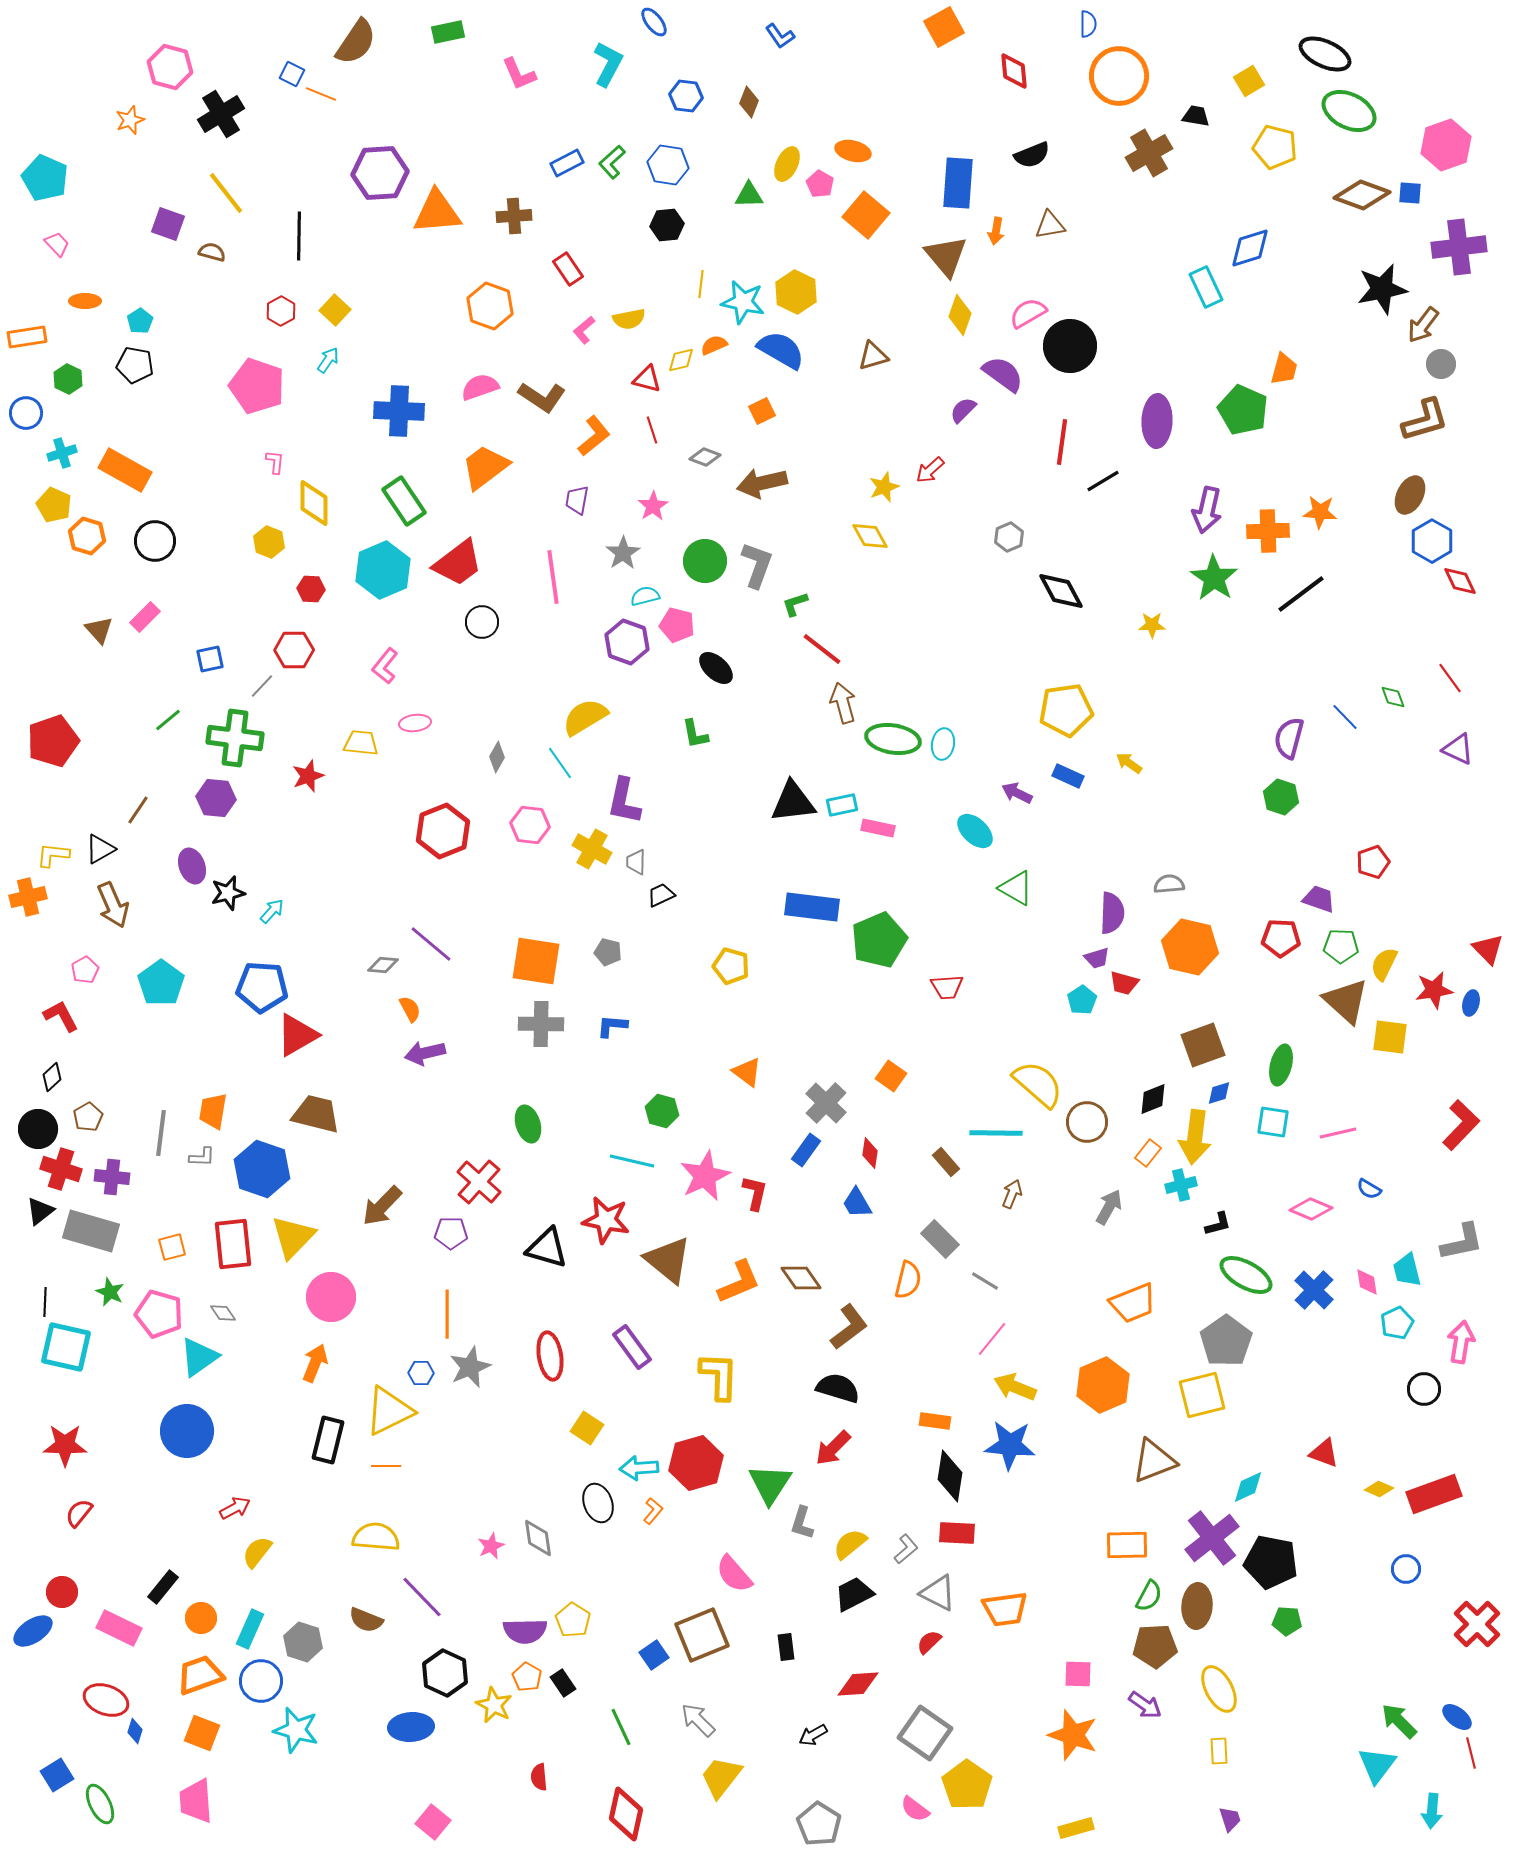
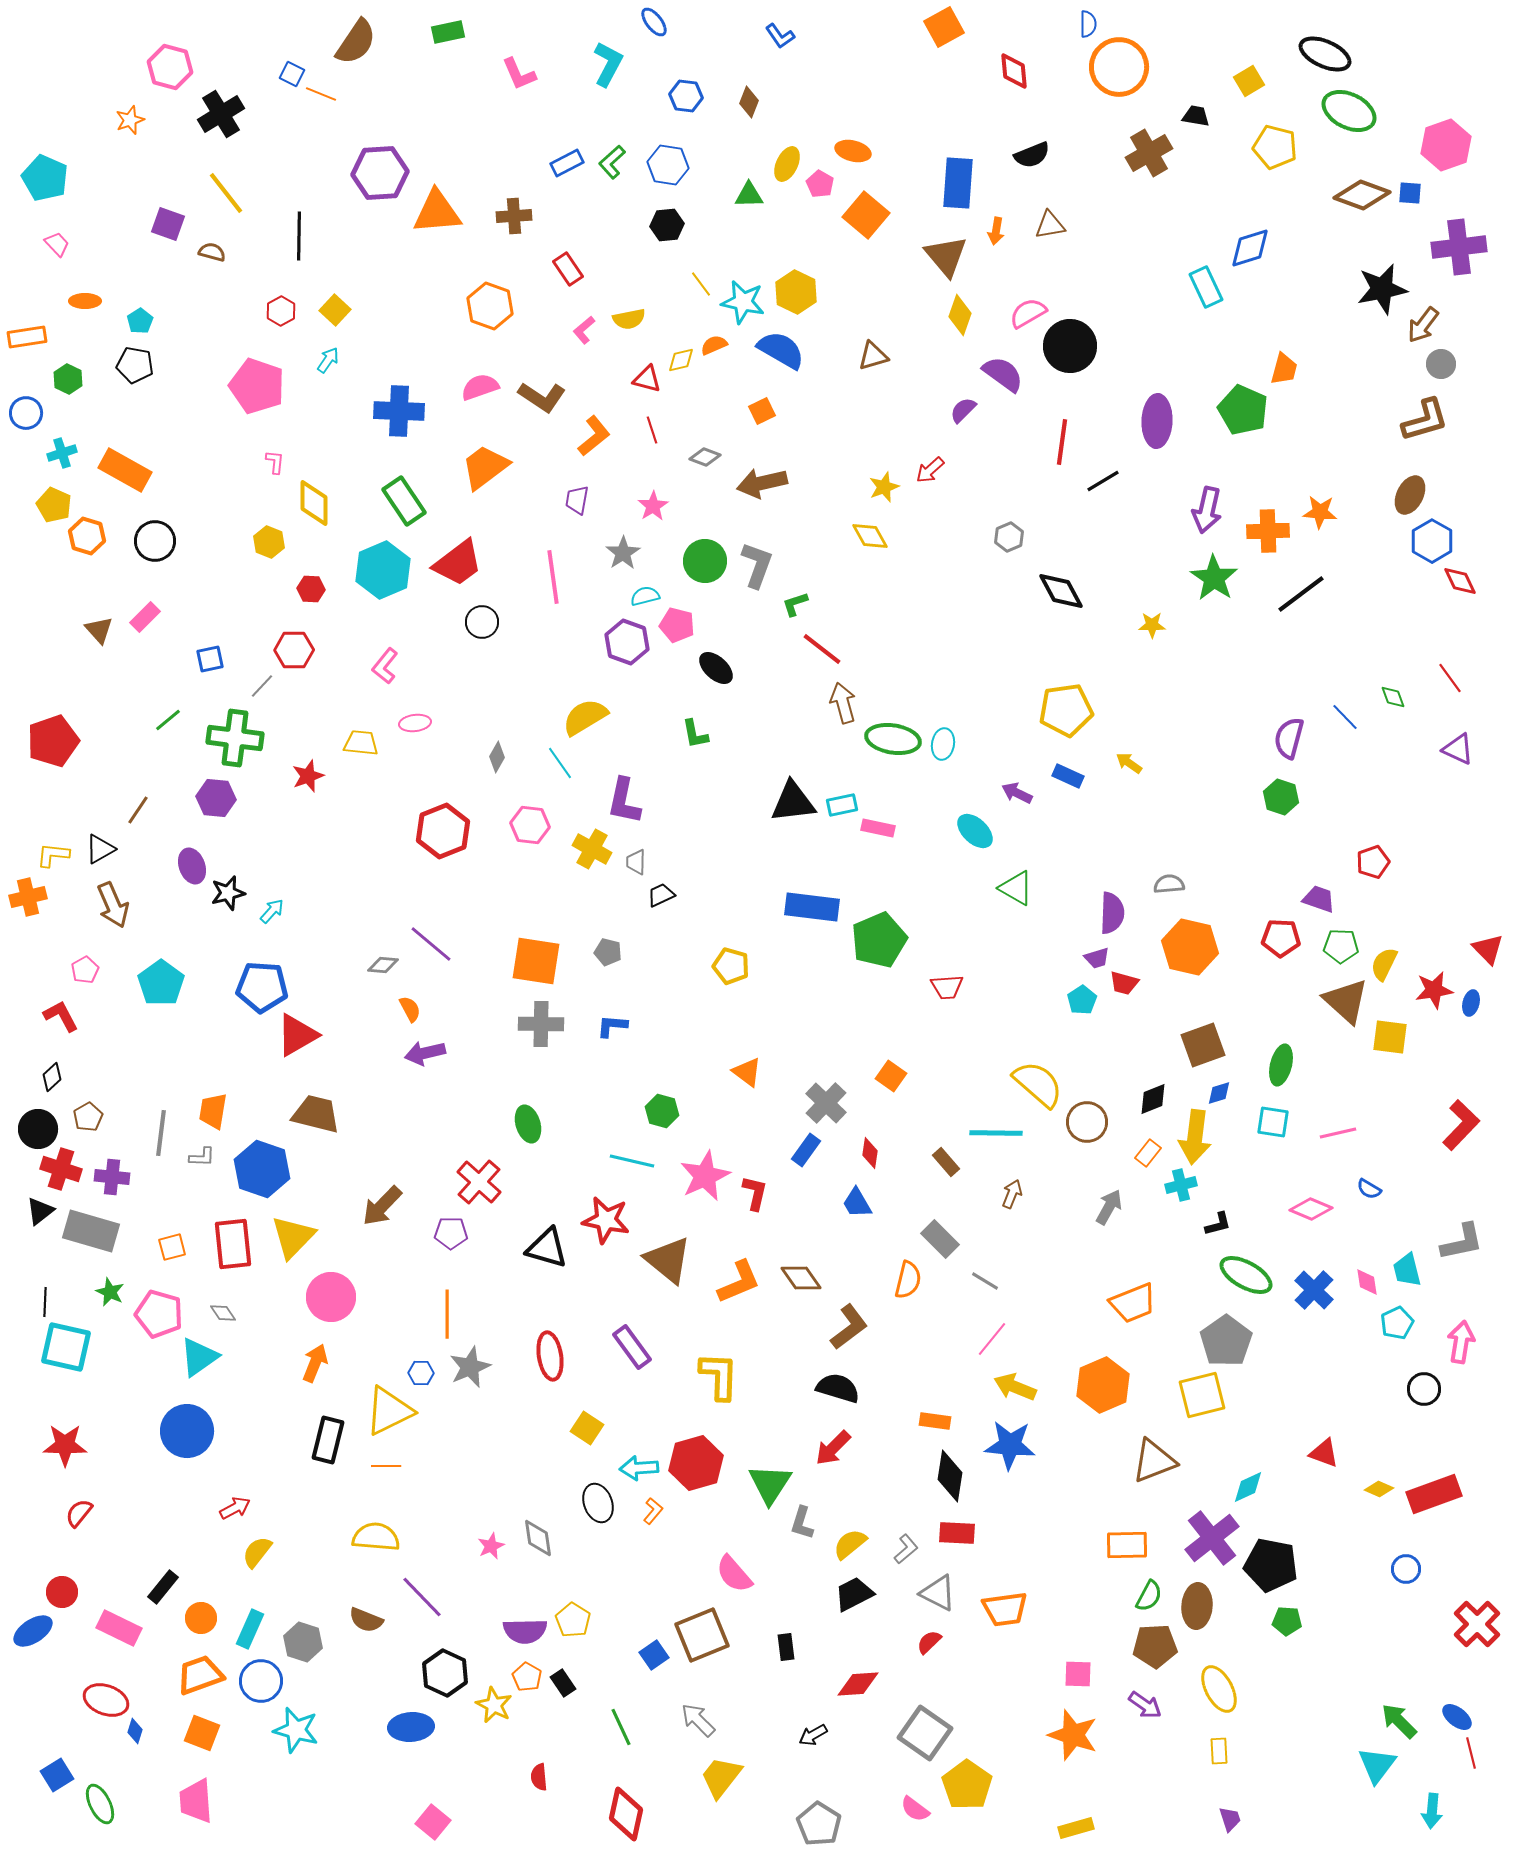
orange circle at (1119, 76): moved 9 px up
yellow line at (701, 284): rotated 44 degrees counterclockwise
black pentagon at (1271, 1562): moved 3 px down
